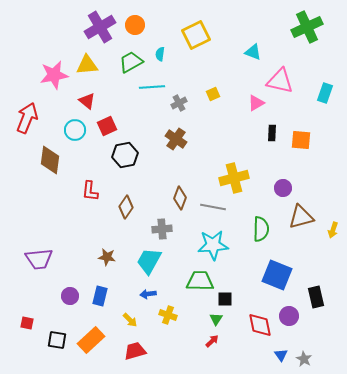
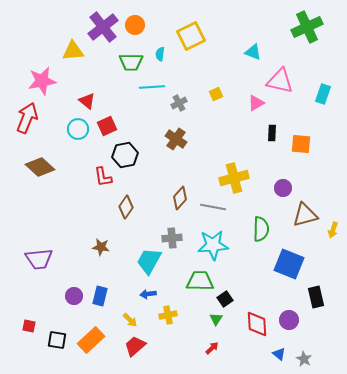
purple cross at (100, 27): moved 3 px right; rotated 8 degrees counterclockwise
yellow square at (196, 35): moved 5 px left, 1 px down
green trapezoid at (131, 62): rotated 150 degrees counterclockwise
yellow triangle at (87, 65): moved 14 px left, 14 px up
pink star at (54, 75): moved 12 px left, 6 px down
cyan rectangle at (325, 93): moved 2 px left, 1 px down
yellow square at (213, 94): moved 3 px right
cyan circle at (75, 130): moved 3 px right, 1 px up
orange square at (301, 140): moved 4 px down
brown diamond at (50, 160): moved 10 px left, 7 px down; rotated 56 degrees counterclockwise
red L-shape at (90, 191): moved 13 px right, 14 px up; rotated 15 degrees counterclockwise
brown diamond at (180, 198): rotated 20 degrees clockwise
brown triangle at (301, 217): moved 4 px right, 2 px up
gray cross at (162, 229): moved 10 px right, 9 px down
brown star at (107, 257): moved 6 px left, 10 px up
blue square at (277, 275): moved 12 px right, 11 px up
purple circle at (70, 296): moved 4 px right
black square at (225, 299): rotated 35 degrees counterclockwise
yellow cross at (168, 315): rotated 30 degrees counterclockwise
purple circle at (289, 316): moved 4 px down
red square at (27, 323): moved 2 px right, 3 px down
red diamond at (260, 325): moved 3 px left, 1 px up; rotated 8 degrees clockwise
red arrow at (212, 341): moved 7 px down
red trapezoid at (135, 351): moved 5 px up; rotated 25 degrees counterclockwise
blue triangle at (281, 355): moved 2 px left, 1 px up; rotated 16 degrees counterclockwise
